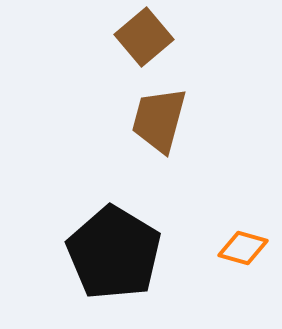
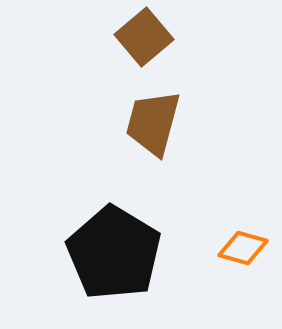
brown trapezoid: moved 6 px left, 3 px down
